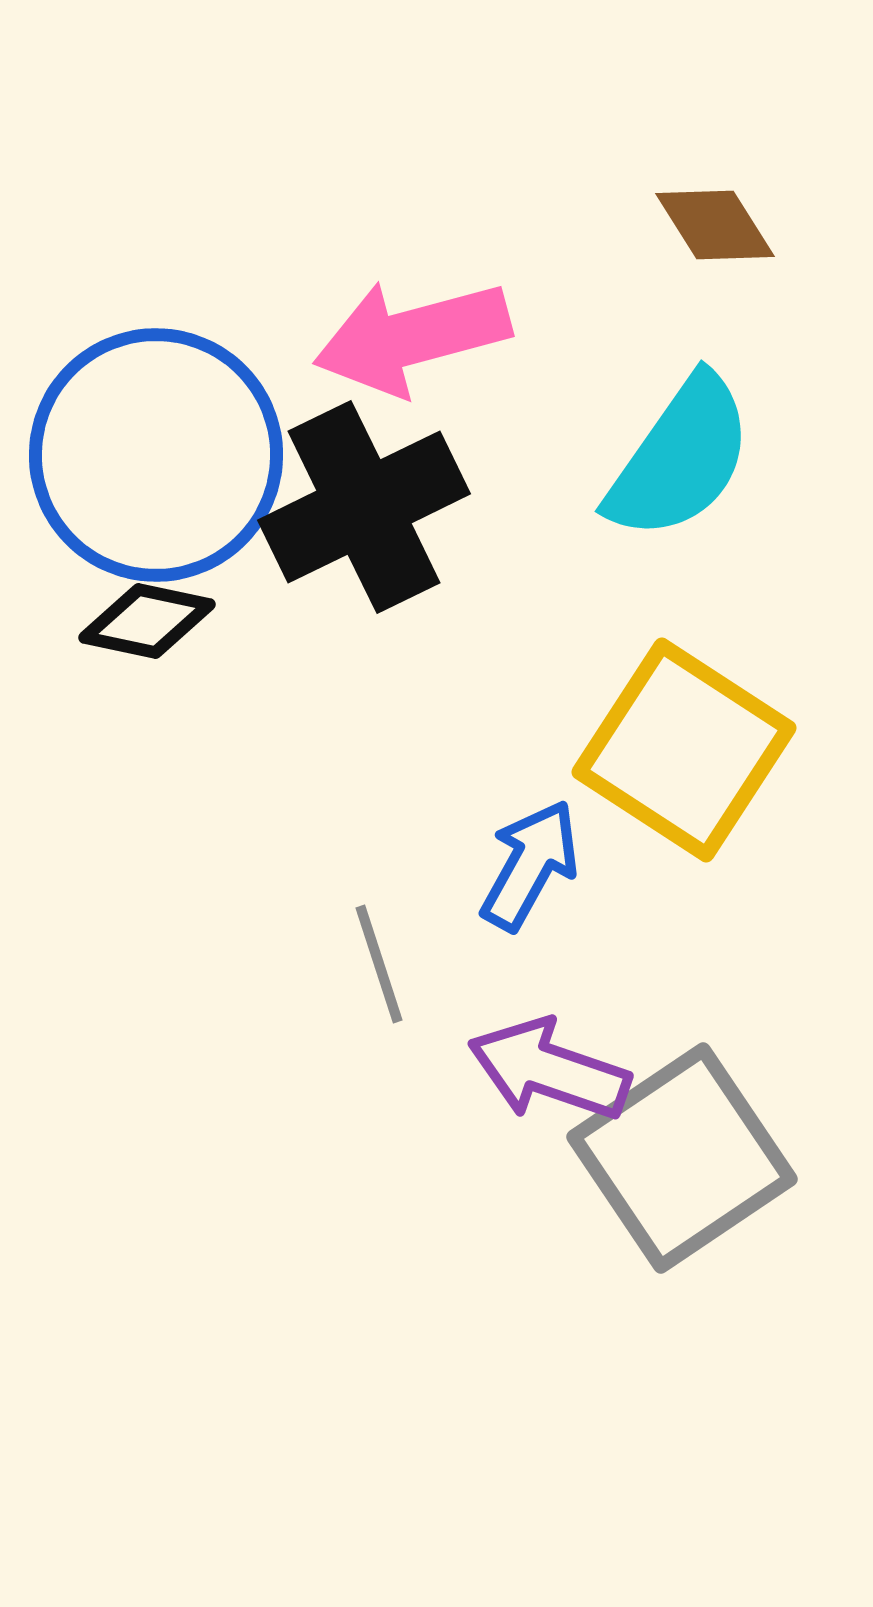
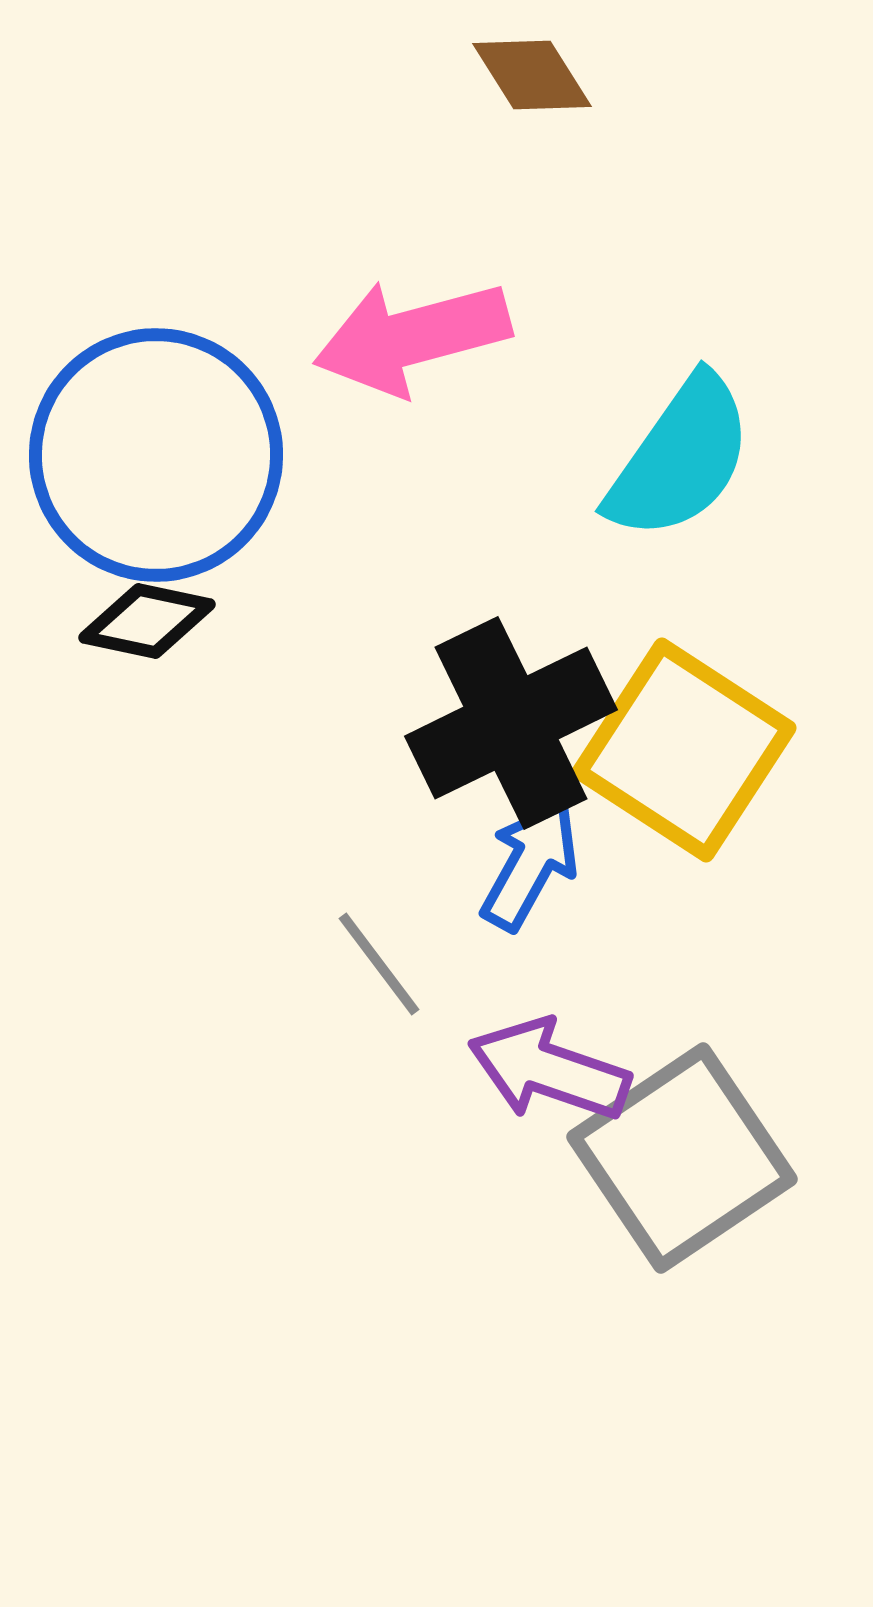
brown diamond: moved 183 px left, 150 px up
black cross: moved 147 px right, 216 px down
gray line: rotated 19 degrees counterclockwise
